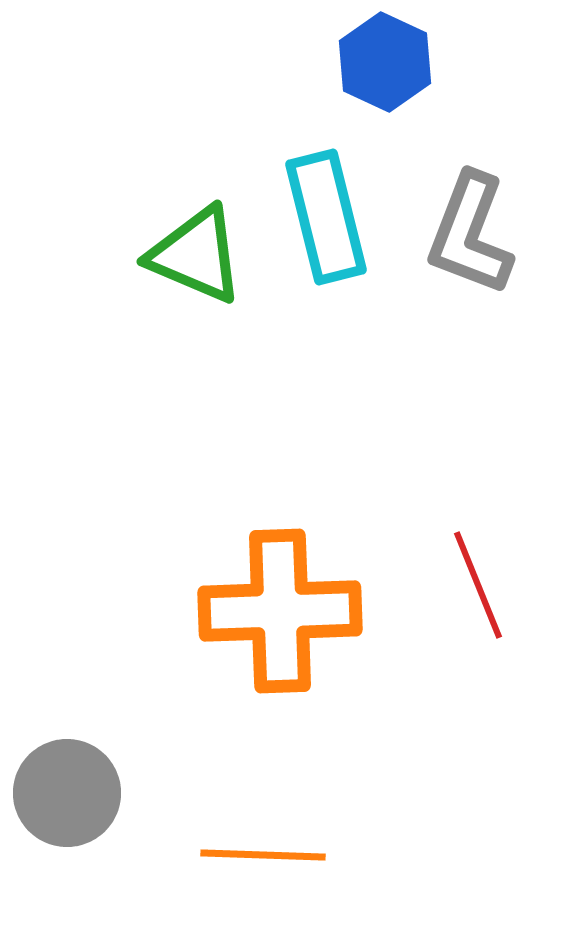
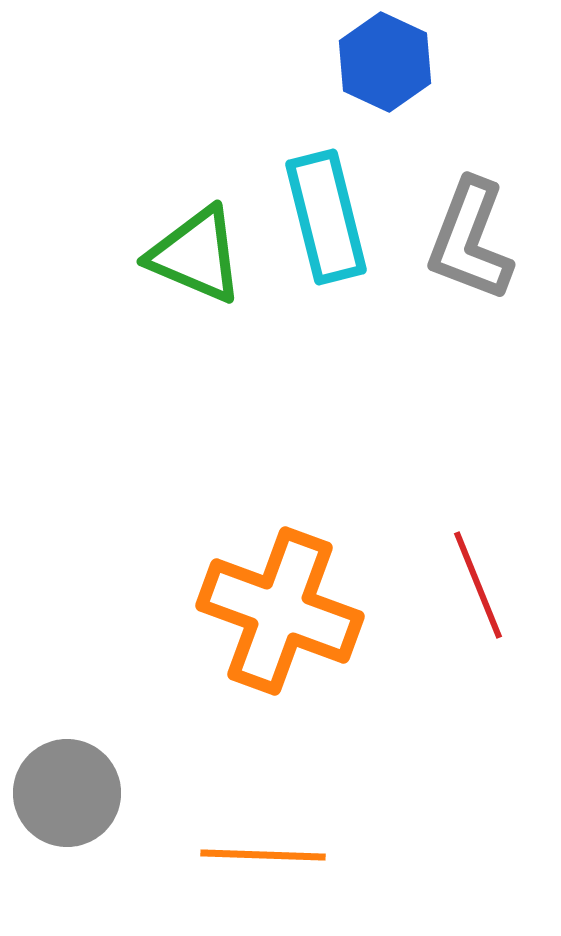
gray L-shape: moved 6 px down
orange cross: rotated 22 degrees clockwise
